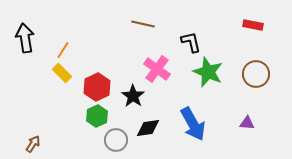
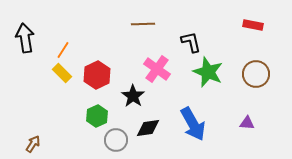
brown line: rotated 15 degrees counterclockwise
red hexagon: moved 12 px up
